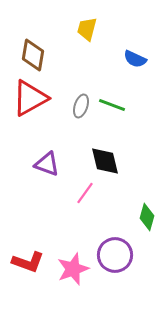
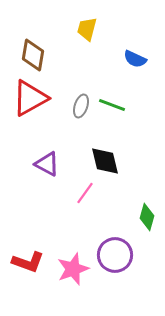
purple triangle: rotated 8 degrees clockwise
